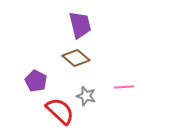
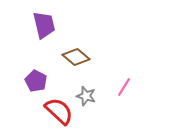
purple trapezoid: moved 36 px left
brown diamond: moved 1 px up
pink line: rotated 54 degrees counterclockwise
red semicircle: moved 1 px left
